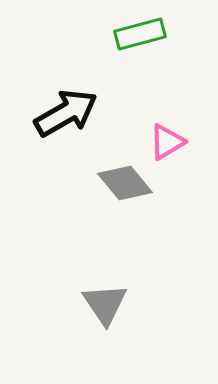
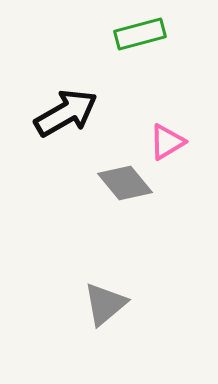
gray triangle: rotated 24 degrees clockwise
